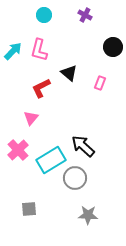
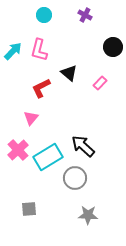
pink rectangle: rotated 24 degrees clockwise
cyan rectangle: moved 3 px left, 3 px up
